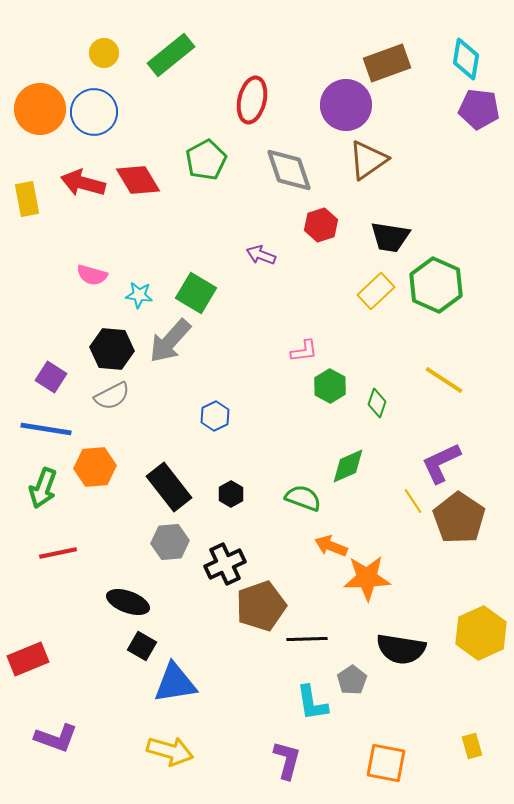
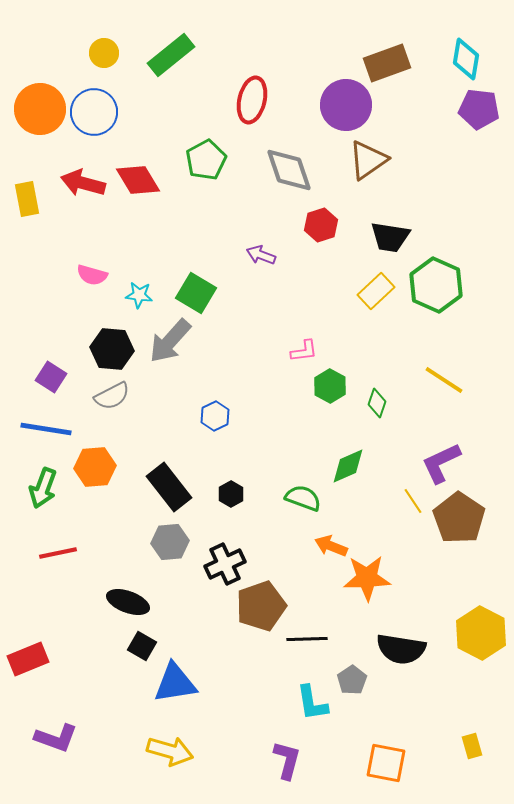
yellow hexagon at (481, 633): rotated 9 degrees counterclockwise
